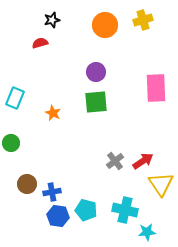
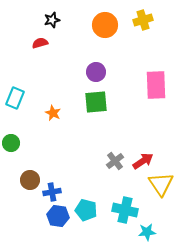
pink rectangle: moved 3 px up
brown circle: moved 3 px right, 4 px up
